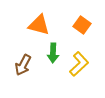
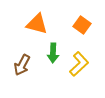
orange triangle: moved 2 px left, 1 px up
brown arrow: moved 1 px left
